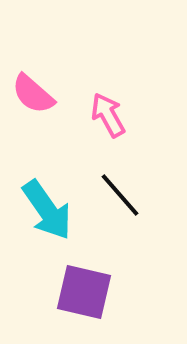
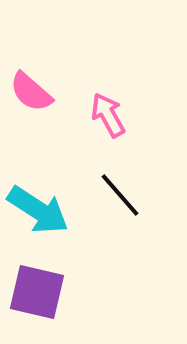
pink semicircle: moved 2 px left, 2 px up
cyan arrow: moved 9 px left; rotated 22 degrees counterclockwise
purple square: moved 47 px left
